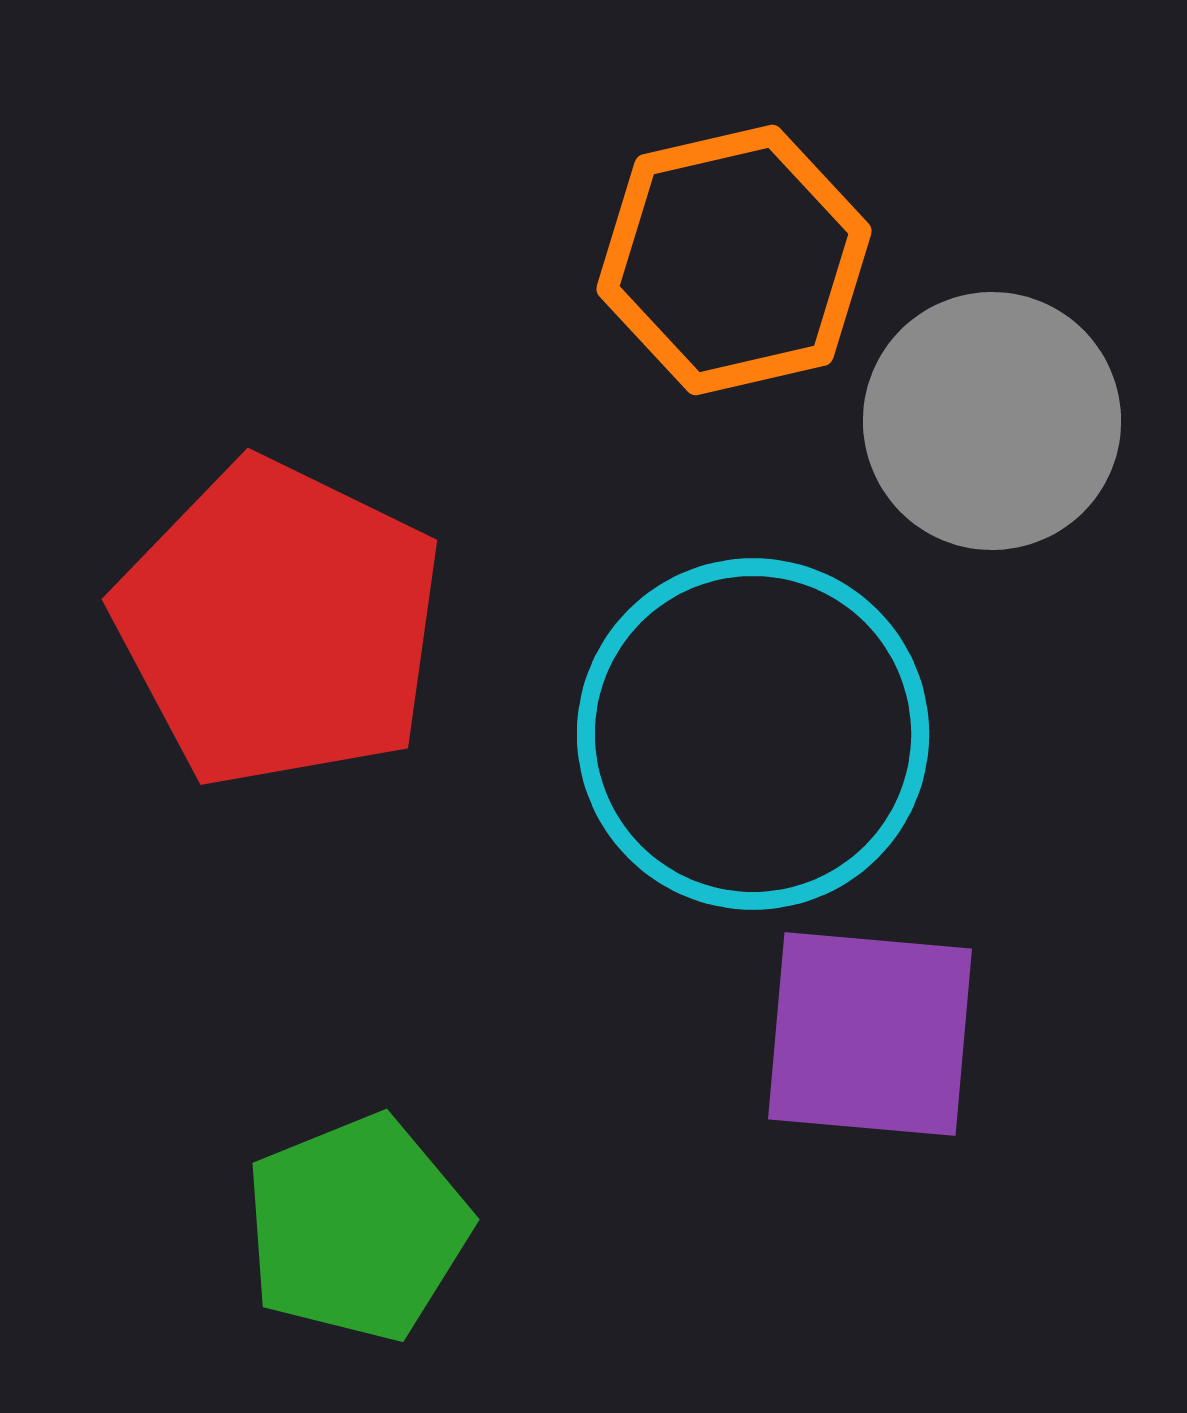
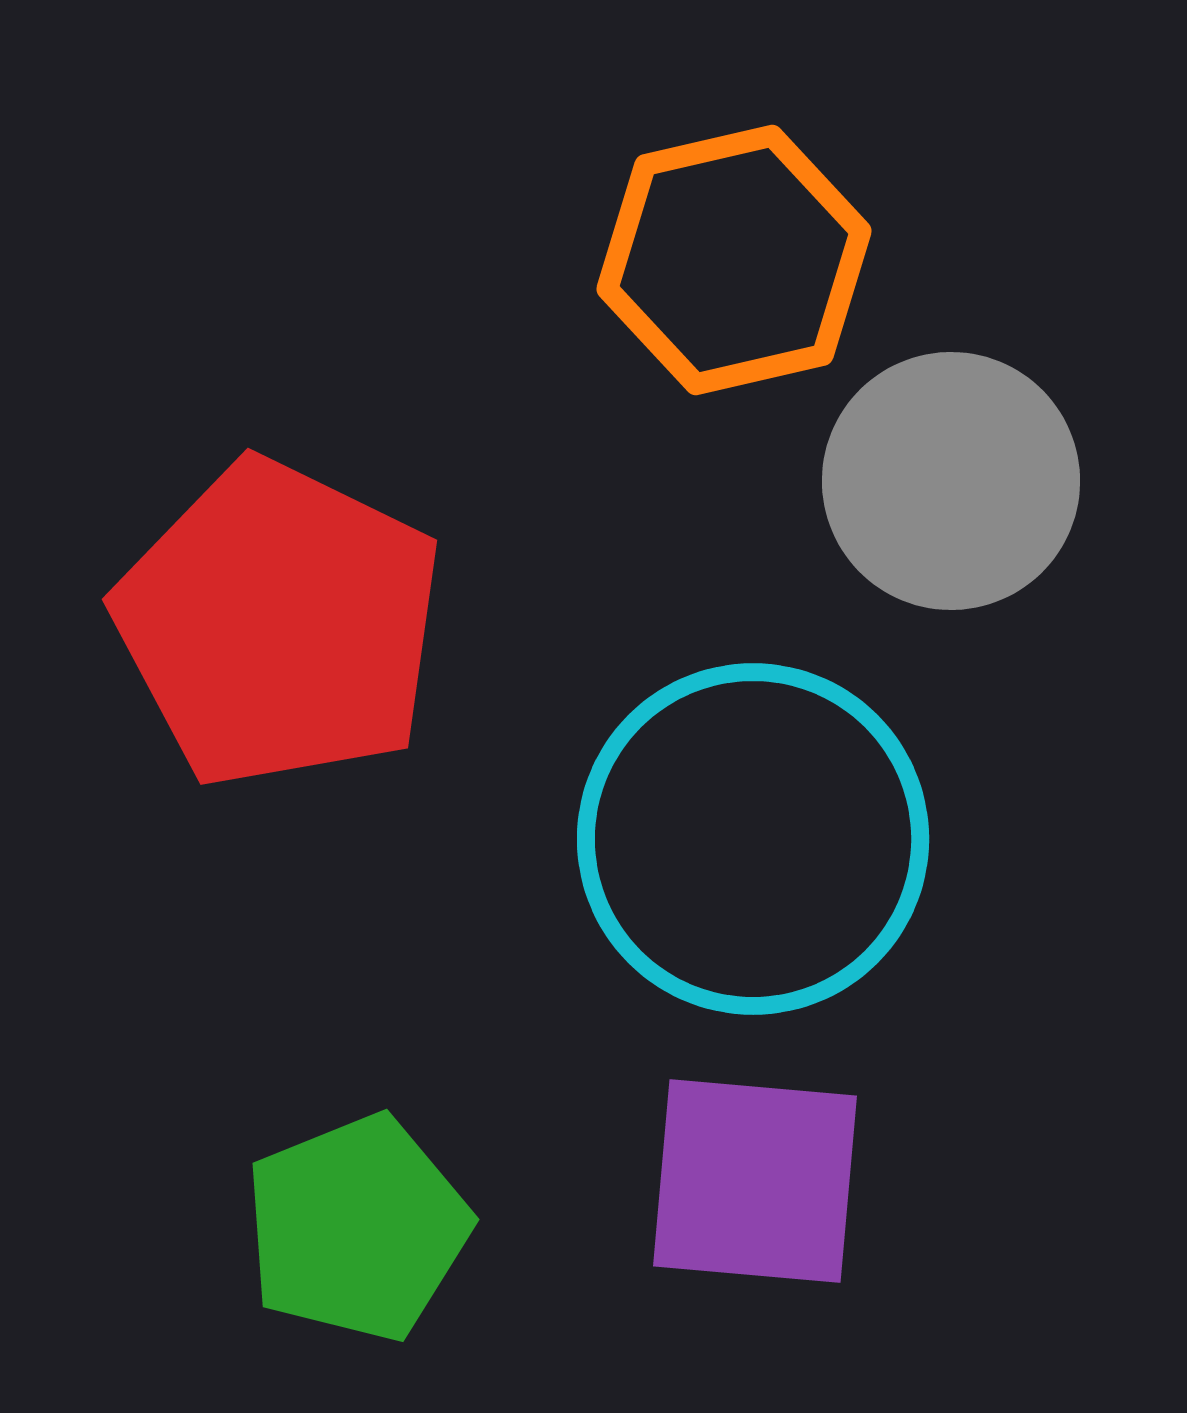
gray circle: moved 41 px left, 60 px down
cyan circle: moved 105 px down
purple square: moved 115 px left, 147 px down
